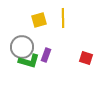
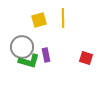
purple rectangle: rotated 32 degrees counterclockwise
